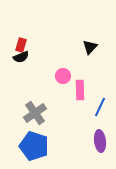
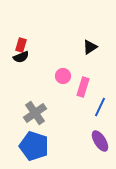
black triangle: rotated 14 degrees clockwise
pink rectangle: moved 3 px right, 3 px up; rotated 18 degrees clockwise
purple ellipse: rotated 25 degrees counterclockwise
